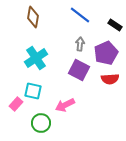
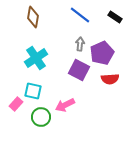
black rectangle: moved 8 px up
purple pentagon: moved 4 px left
green circle: moved 6 px up
